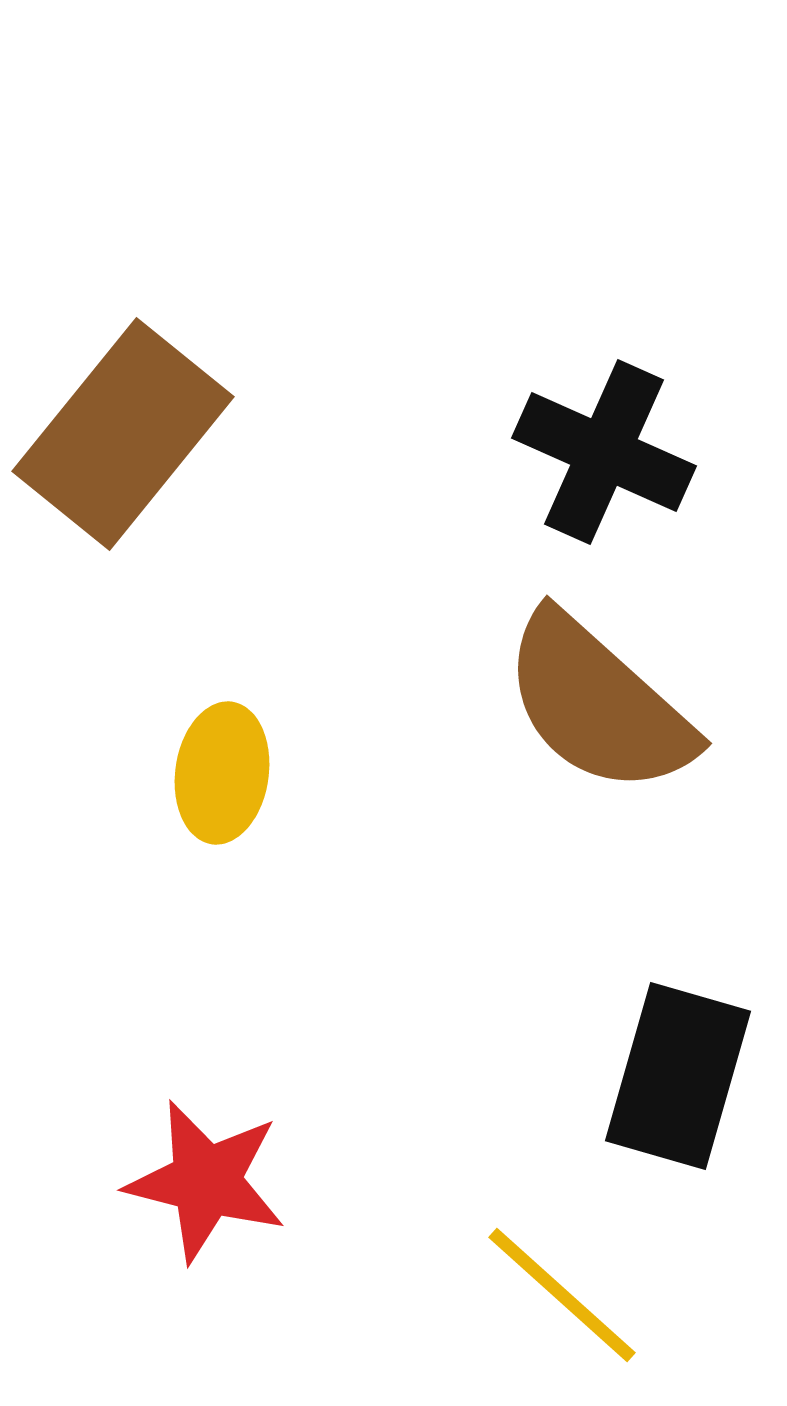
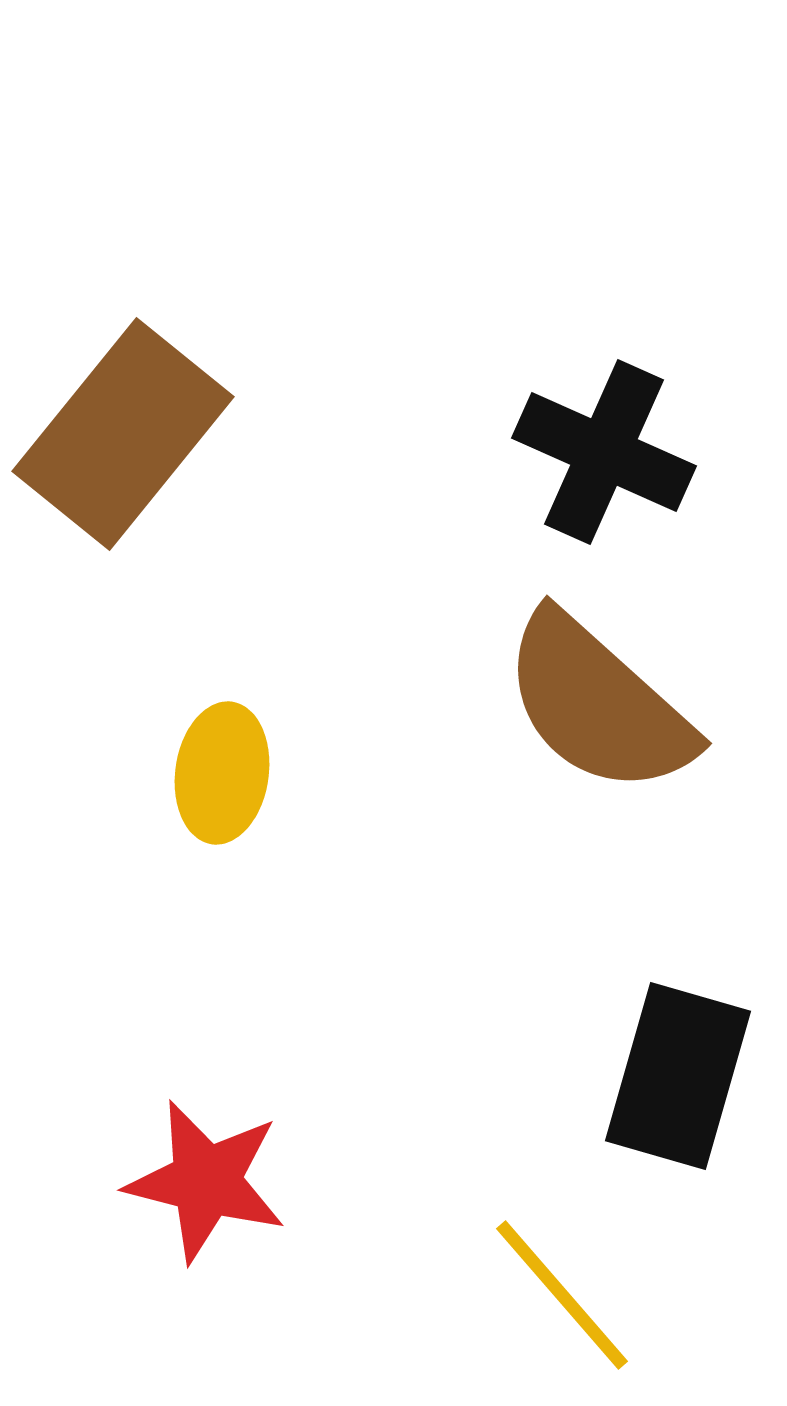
yellow line: rotated 7 degrees clockwise
